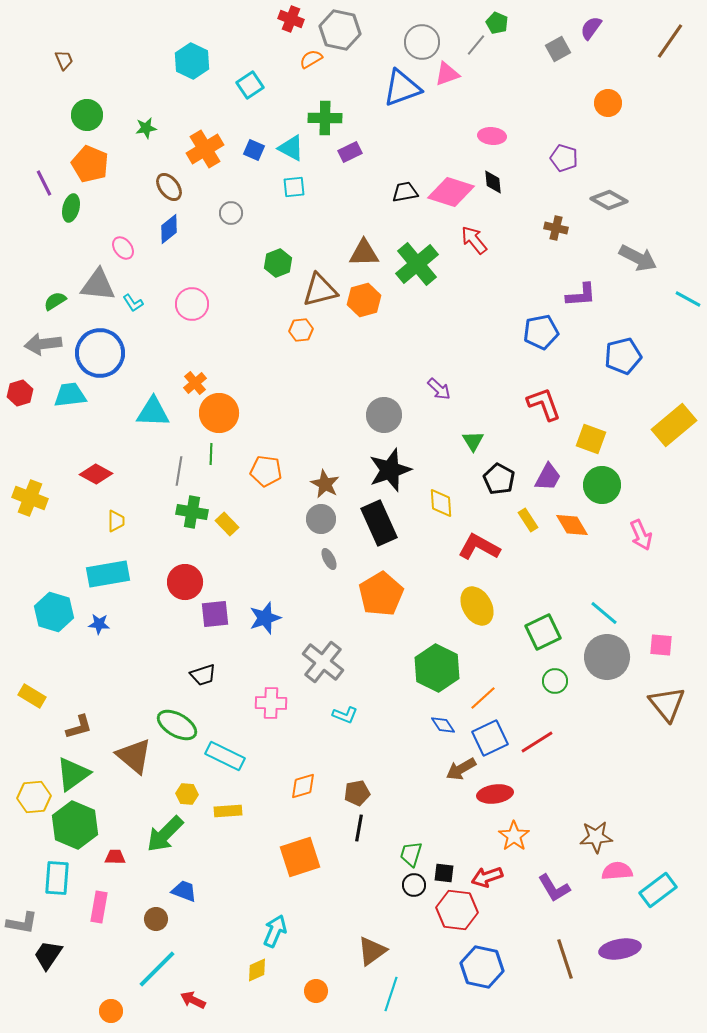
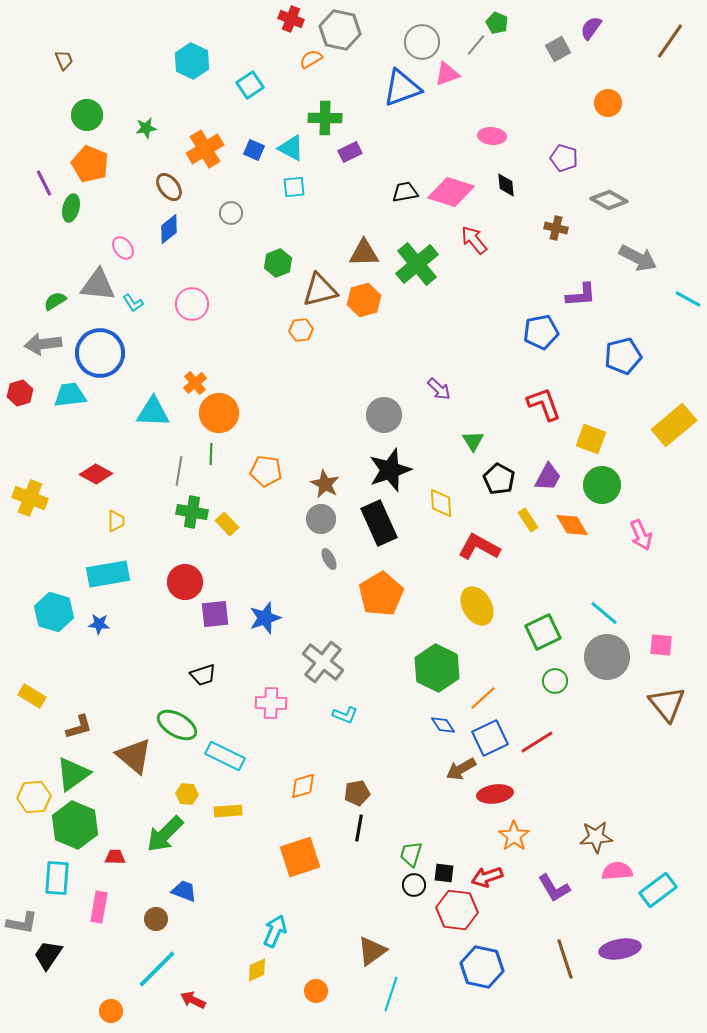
black diamond at (493, 182): moved 13 px right, 3 px down
